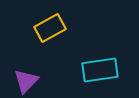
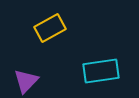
cyan rectangle: moved 1 px right, 1 px down
